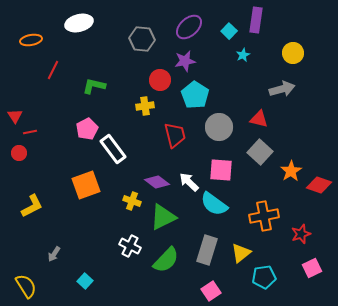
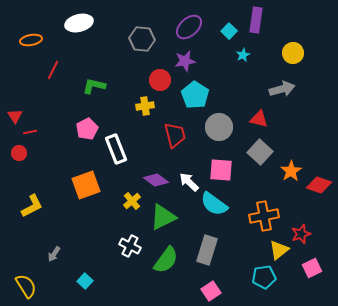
white rectangle at (113, 149): moved 3 px right; rotated 16 degrees clockwise
purple diamond at (157, 182): moved 1 px left, 2 px up
yellow cross at (132, 201): rotated 30 degrees clockwise
yellow triangle at (241, 253): moved 38 px right, 3 px up
green semicircle at (166, 260): rotated 8 degrees counterclockwise
